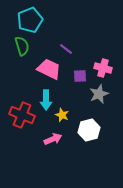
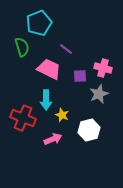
cyan pentagon: moved 9 px right, 3 px down
green semicircle: moved 1 px down
red cross: moved 1 px right, 3 px down
